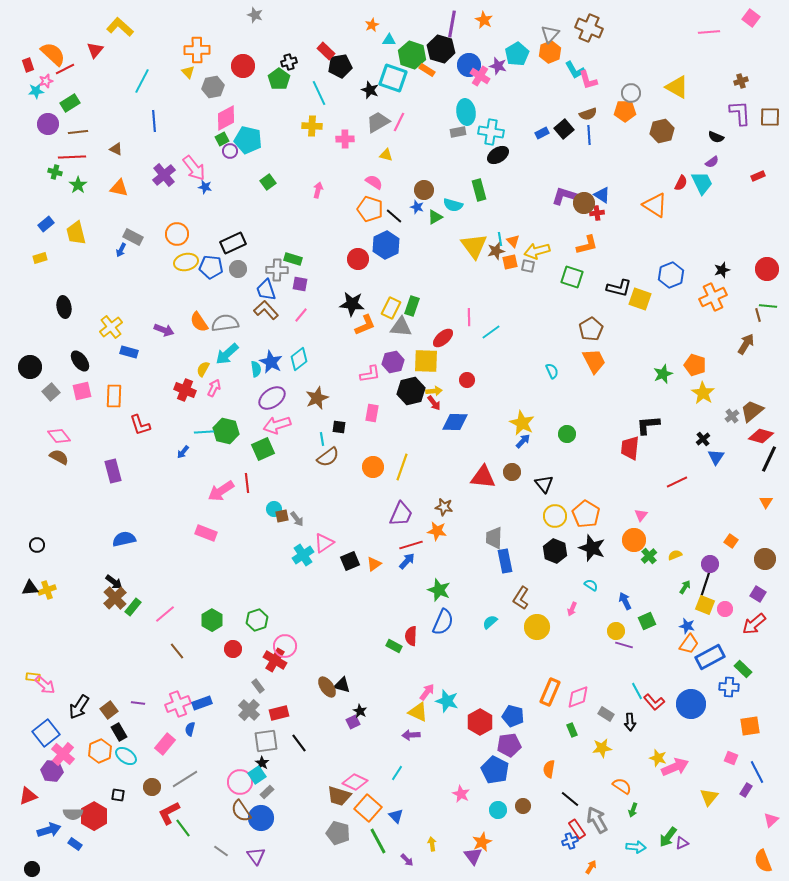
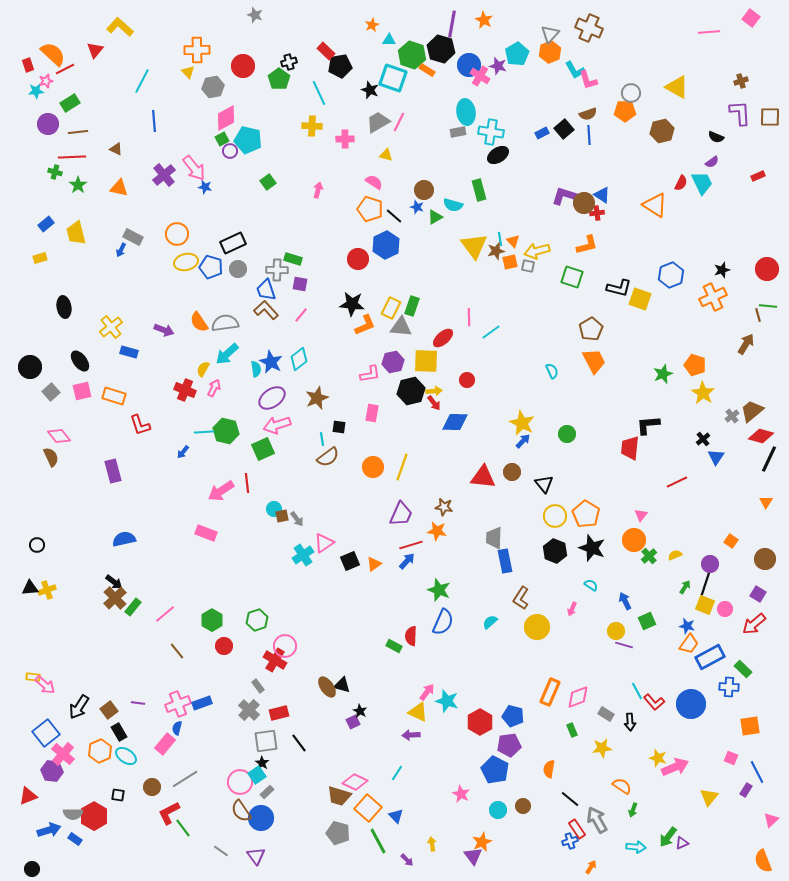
blue pentagon at (211, 267): rotated 10 degrees clockwise
orange rectangle at (114, 396): rotated 75 degrees counterclockwise
brown semicircle at (59, 457): moved 8 px left; rotated 36 degrees clockwise
red circle at (233, 649): moved 9 px left, 3 px up
blue semicircle at (190, 729): moved 13 px left, 1 px up
blue rectangle at (75, 844): moved 5 px up
